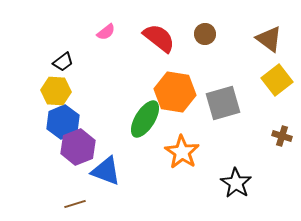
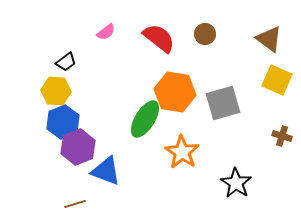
black trapezoid: moved 3 px right
yellow square: rotated 28 degrees counterclockwise
